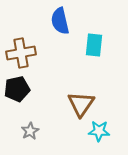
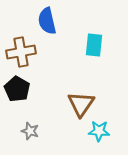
blue semicircle: moved 13 px left
brown cross: moved 1 px up
black pentagon: rotated 30 degrees counterclockwise
gray star: rotated 24 degrees counterclockwise
